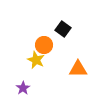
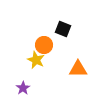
black square: rotated 14 degrees counterclockwise
